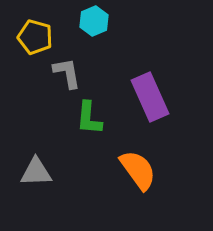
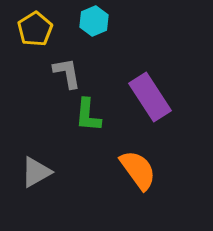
yellow pentagon: moved 8 px up; rotated 24 degrees clockwise
purple rectangle: rotated 9 degrees counterclockwise
green L-shape: moved 1 px left, 3 px up
gray triangle: rotated 28 degrees counterclockwise
